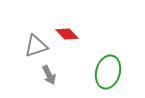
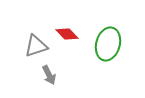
green ellipse: moved 28 px up
